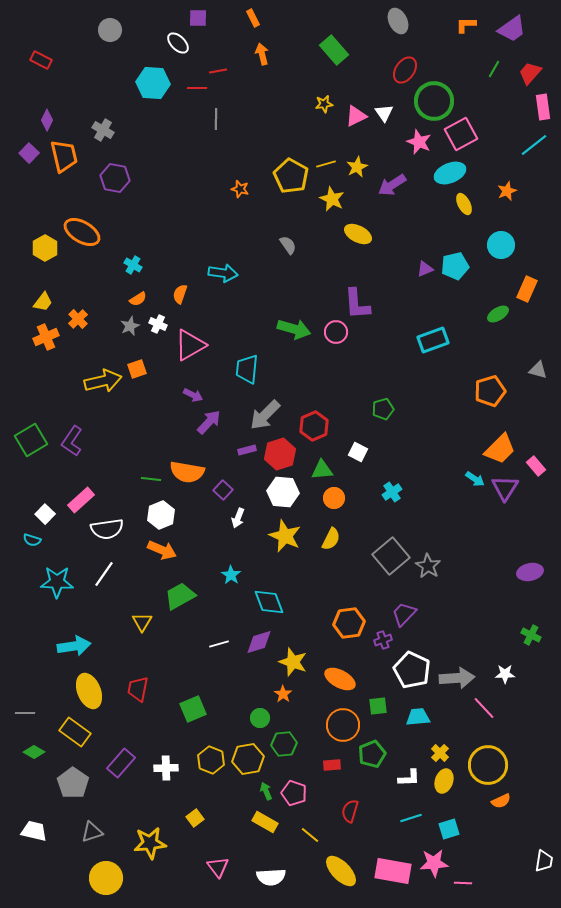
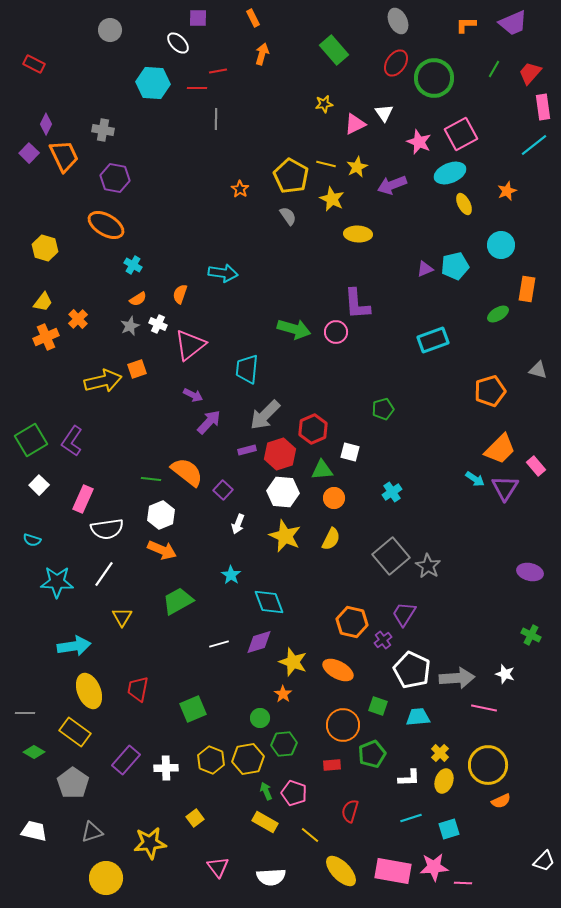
purple trapezoid at (512, 29): moved 1 px right, 6 px up; rotated 12 degrees clockwise
orange arrow at (262, 54): rotated 30 degrees clockwise
red rectangle at (41, 60): moved 7 px left, 4 px down
red ellipse at (405, 70): moved 9 px left, 7 px up
green circle at (434, 101): moved 23 px up
pink triangle at (356, 116): moved 1 px left, 8 px down
purple diamond at (47, 120): moved 1 px left, 4 px down
gray cross at (103, 130): rotated 20 degrees counterclockwise
orange trapezoid at (64, 156): rotated 12 degrees counterclockwise
yellow line at (326, 164): rotated 30 degrees clockwise
purple arrow at (392, 185): rotated 12 degrees clockwise
orange star at (240, 189): rotated 18 degrees clockwise
orange ellipse at (82, 232): moved 24 px right, 7 px up
yellow ellipse at (358, 234): rotated 24 degrees counterclockwise
gray semicircle at (288, 245): moved 29 px up
yellow hexagon at (45, 248): rotated 15 degrees counterclockwise
orange rectangle at (527, 289): rotated 15 degrees counterclockwise
pink triangle at (190, 345): rotated 8 degrees counterclockwise
red hexagon at (314, 426): moved 1 px left, 3 px down
white square at (358, 452): moved 8 px left; rotated 12 degrees counterclockwise
orange semicircle at (187, 472): rotated 152 degrees counterclockwise
pink rectangle at (81, 500): moved 2 px right, 1 px up; rotated 24 degrees counterclockwise
white square at (45, 514): moved 6 px left, 29 px up
white arrow at (238, 518): moved 6 px down
purple ellipse at (530, 572): rotated 25 degrees clockwise
green trapezoid at (180, 596): moved 2 px left, 5 px down
purple trapezoid at (404, 614): rotated 12 degrees counterclockwise
yellow triangle at (142, 622): moved 20 px left, 5 px up
orange hexagon at (349, 623): moved 3 px right, 1 px up; rotated 20 degrees clockwise
purple cross at (383, 640): rotated 18 degrees counterclockwise
white star at (505, 674): rotated 18 degrees clockwise
orange ellipse at (340, 679): moved 2 px left, 9 px up
green square at (378, 706): rotated 24 degrees clockwise
pink line at (484, 708): rotated 35 degrees counterclockwise
purple rectangle at (121, 763): moved 5 px right, 3 px up
white trapezoid at (544, 861): rotated 35 degrees clockwise
pink star at (434, 863): moved 4 px down
